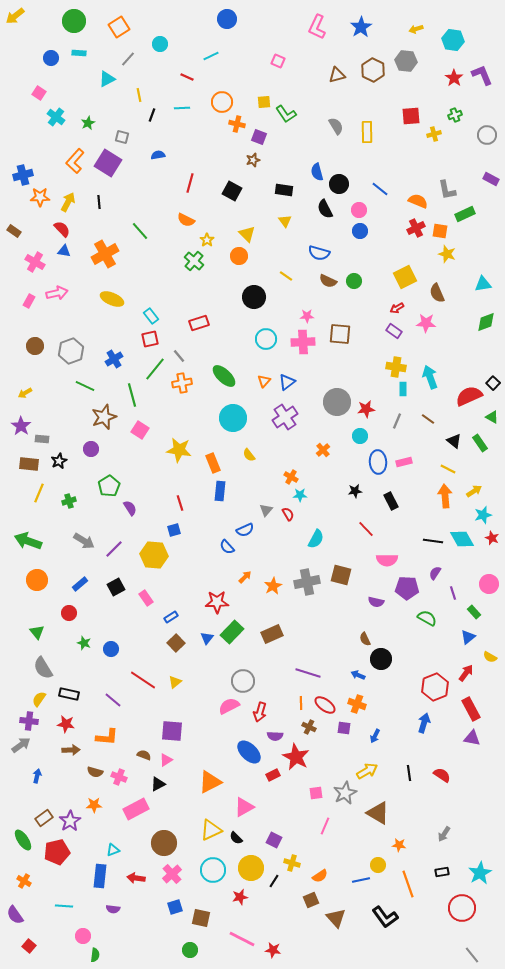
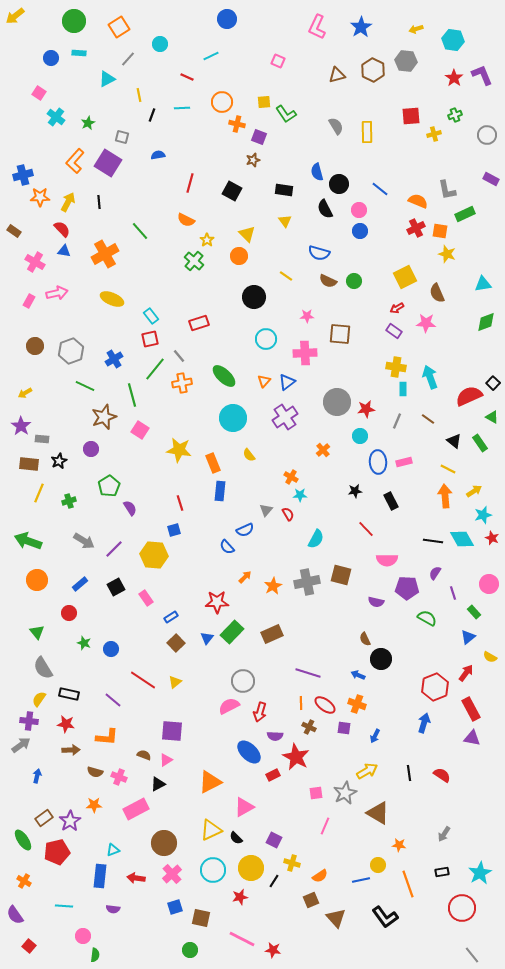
pink cross at (303, 342): moved 2 px right, 11 px down
